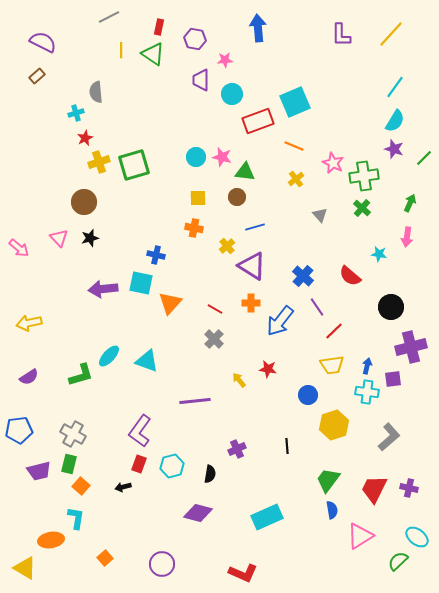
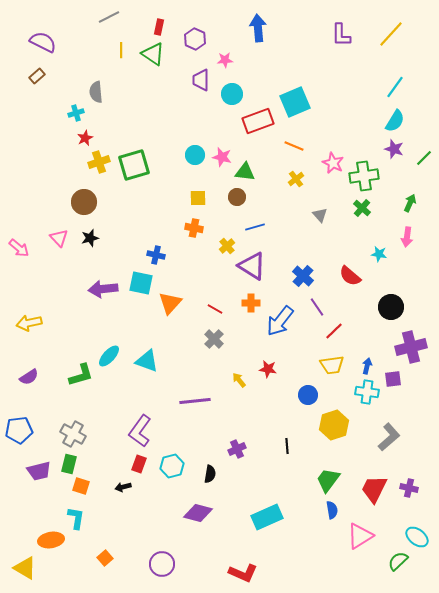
purple hexagon at (195, 39): rotated 15 degrees clockwise
cyan circle at (196, 157): moved 1 px left, 2 px up
orange square at (81, 486): rotated 24 degrees counterclockwise
